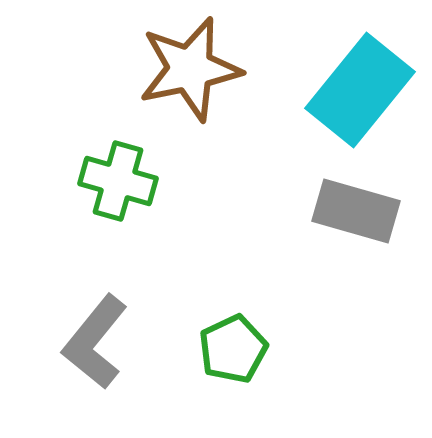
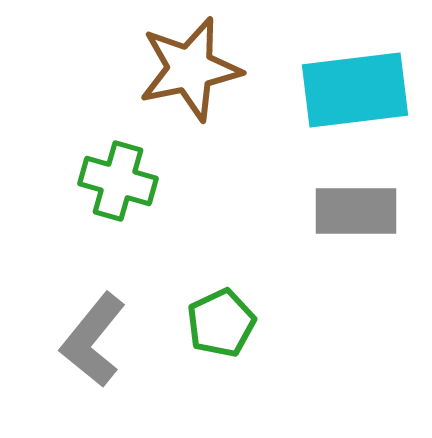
cyan rectangle: moved 5 px left; rotated 44 degrees clockwise
gray rectangle: rotated 16 degrees counterclockwise
gray L-shape: moved 2 px left, 2 px up
green pentagon: moved 12 px left, 26 px up
